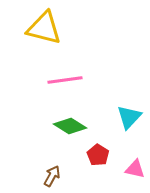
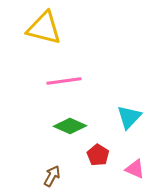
pink line: moved 1 px left, 1 px down
green diamond: rotated 8 degrees counterclockwise
pink triangle: rotated 10 degrees clockwise
